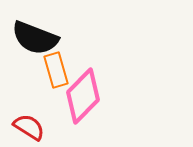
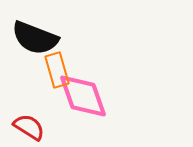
orange rectangle: moved 1 px right
pink diamond: rotated 64 degrees counterclockwise
